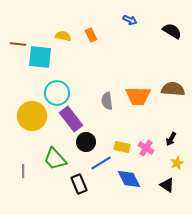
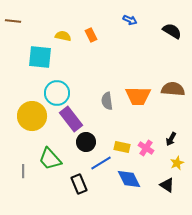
brown line: moved 5 px left, 23 px up
green trapezoid: moved 5 px left
